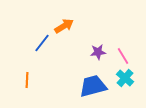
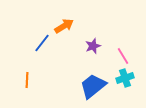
purple star: moved 5 px left, 6 px up; rotated 14 degrees counterclockwise
cyan cross: rotated 30 degrees clockwise
blue trapezoid: rotated 24 degrees counterclockwise
